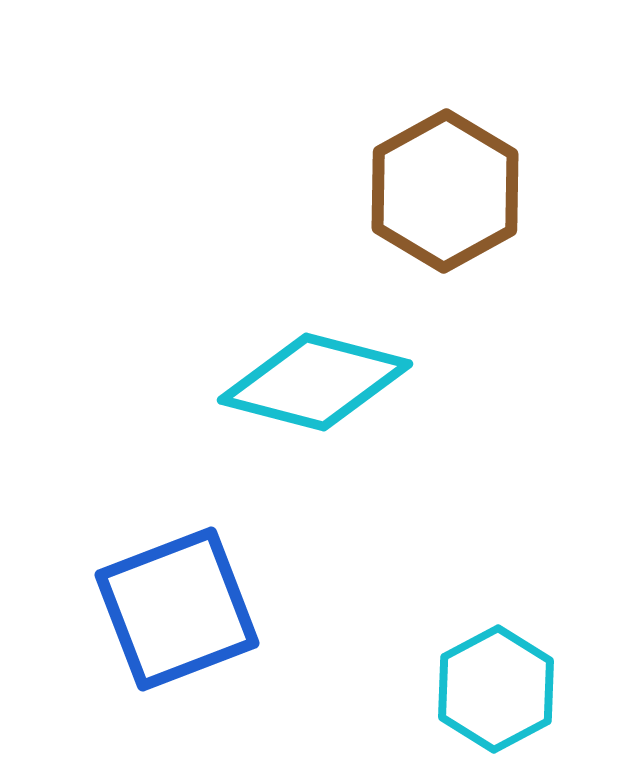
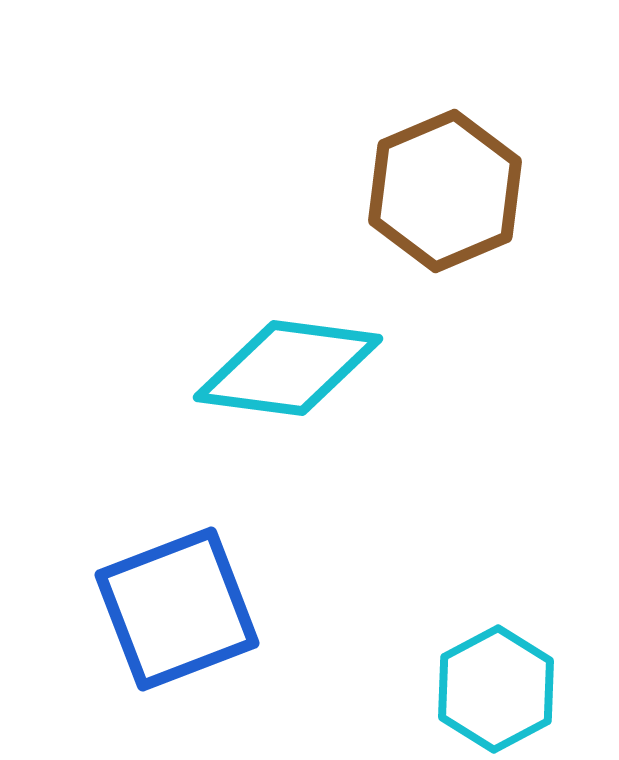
brown hexagon: rotated 6 degrees clockwise
cyan diamond: moved 27 px left, 14 px up; rotated 7 degrees counterclockwise
